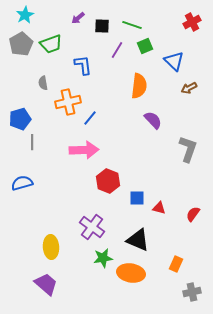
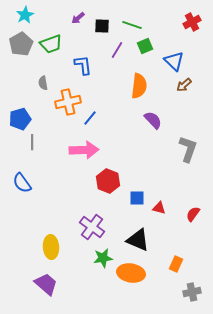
brown arrow: moved 5 px left, 3 px up; rotated 14 degrees counterclockwise
blue semicircle: rotated 110 degrees counterclockwise
